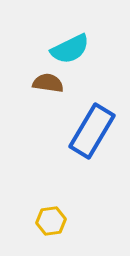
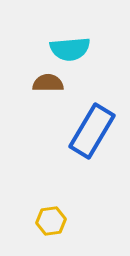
cyan semicircle: rotated 21 degrees clockwise
brown semicircle: rotated 8 degrees counterclockwise
